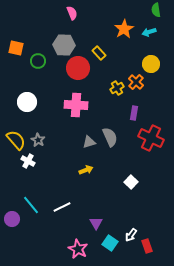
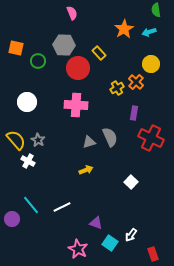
purple triangle: rotated 40 degrees counterclockwise
red rectangle: moved 6 px right, 8 px down
